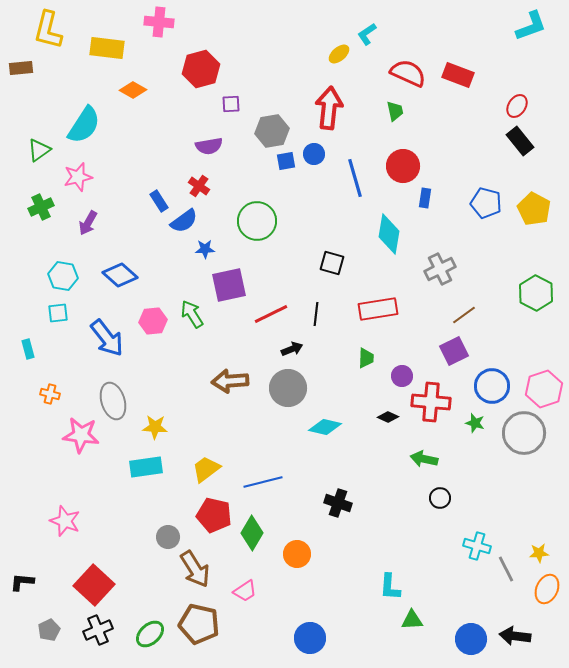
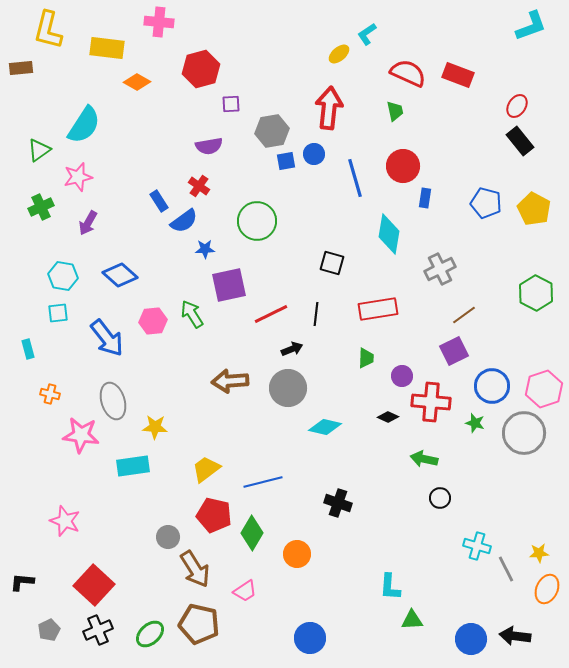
orange diamond at (133, 90): moved 4 px right, 8 px up
cyan rectangle at (146, 467): moved 13 px left, 1 px up
